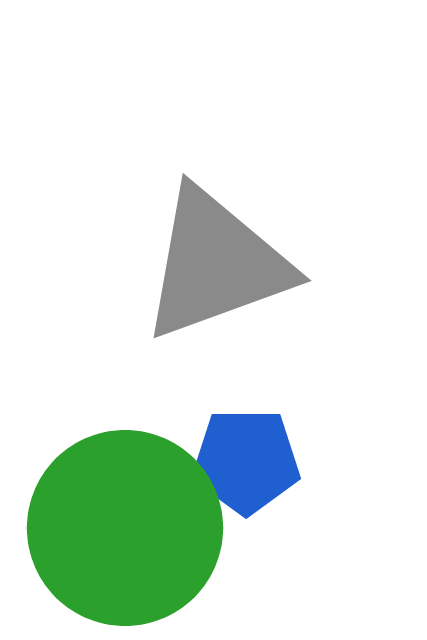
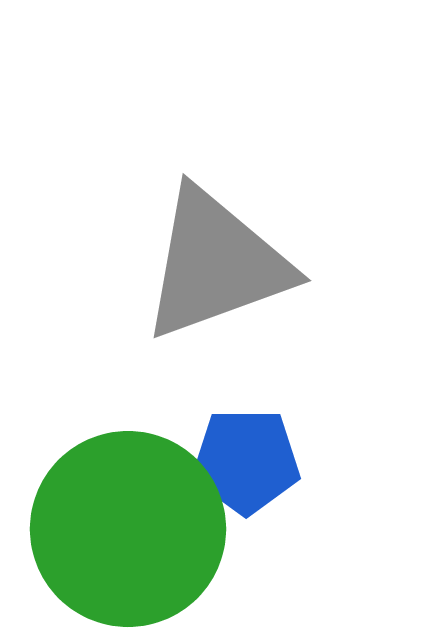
green circle: moved 3 px right, 1 px down
